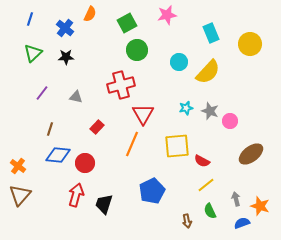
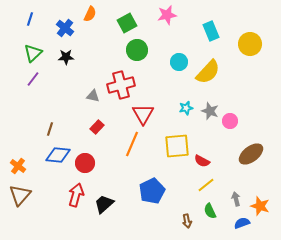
cyan rectangle: moved 2 px up
purple line: moved 9 px left, 14 px up
gray triangle: moved 17 px right, 1 px up
black trapezoid: rotated 30 degrees clockwise
